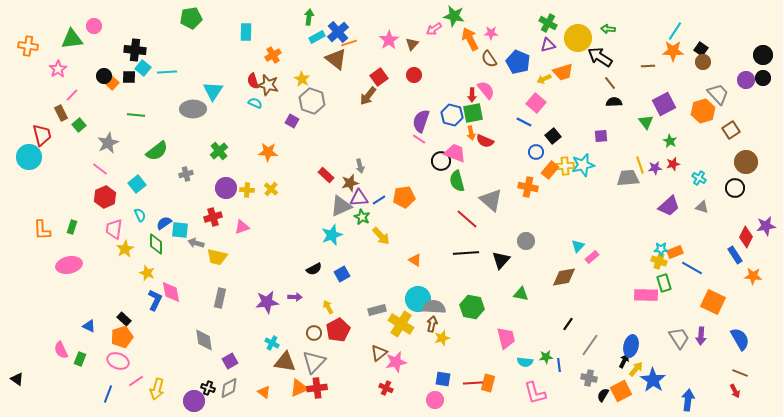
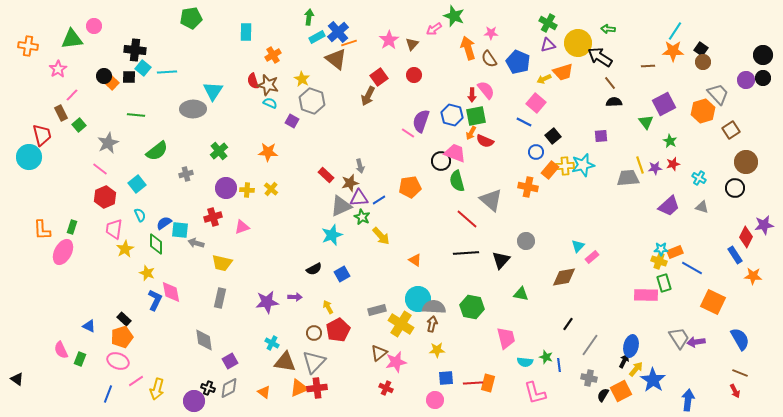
green star at (454, 16): rotated 10 degrees clockwise
yellow circle at (578, 38): moved 5 px down
orange arrow at (470, 39): moved 2 px left, 9 px down; rotated 10 degrees clockwise
brown arrow at (368, 96): rotated 12 degrees counterclockwise
cyan semicircle at (255, 103): moved 15 px right
green square at (473, 113): moved 3 px right, 3 px down
orange arrow at (471, 133): rotated 40 degrees clockwise
pink line at (419, 139): moved 11 px left, 6 px up
orange pentagon at (404, 197): moved 6 px right, 10 px up
purple star at (766, 226): moved 2 px left, 1 px up
yellow trapezoid at (217, 257): moved 5 px right, 6 px down
pink ellipse at (69, 265): moved 6 px left, 13 px up; rotated 50 degrees counterclockwise
purple arrow at (701, 336): moved 5 px left, 6 px down; rotated 78 degrees clockwise
yellow star at (442, 338): moved 5 px left, 12 px down; rotated 14 degrees clockwise
green star at (546, 357): rotated 24 degrees clockwise
blue square at (443, 379): moved 3 px right, 1 px up; rotated 14 degrees counterclockwise
